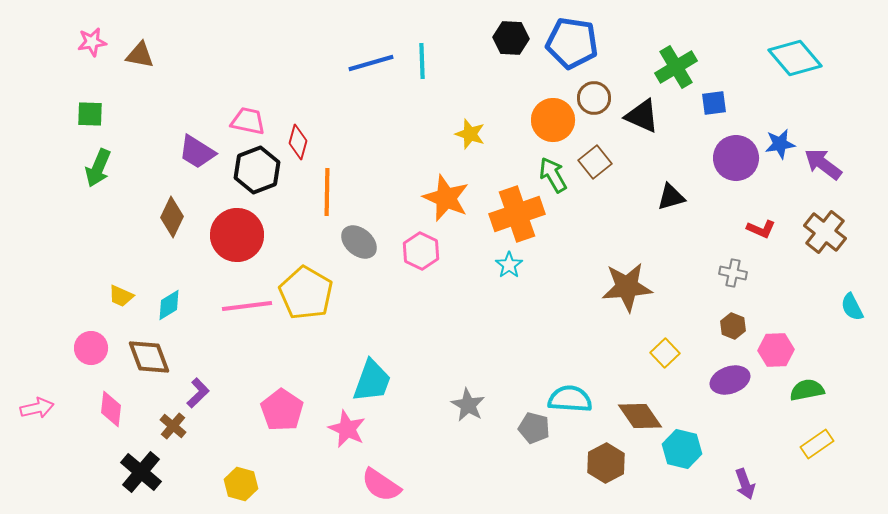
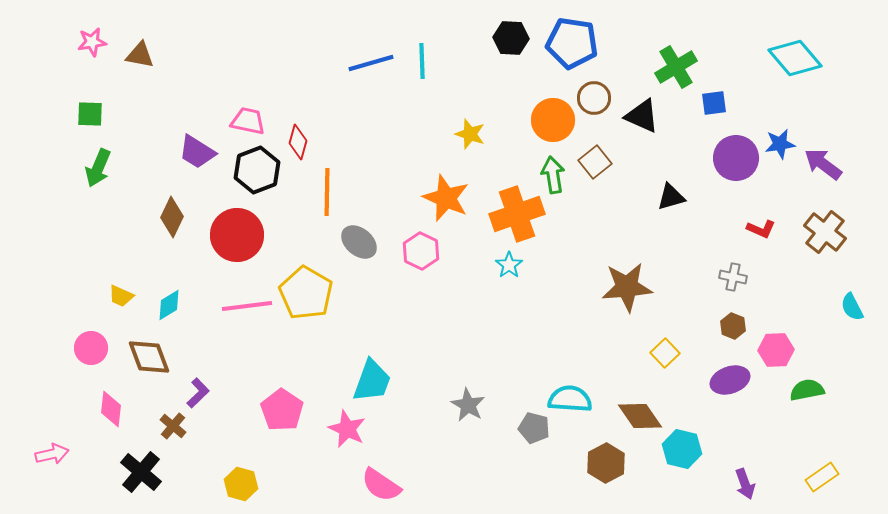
green arrow at (553, 175): rotated 21 degrees clockwise
gray cross at (733, 273): moved 4 px down
pink arrow at (37, 408): moved 15 px right, 46 px down
yellow rectangle at (817, 444): moved 5 px right, 33 px down
